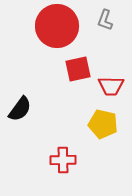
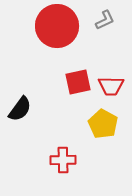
gray L-shape: rotated 135 degrees counterclockwise
red square: moved 13 px down
yellow pentagon: rotated 16 degrees clockwise
